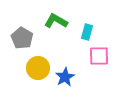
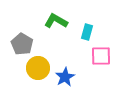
gray pentagon: moved 6 px down
pink square: moved 2 px right
